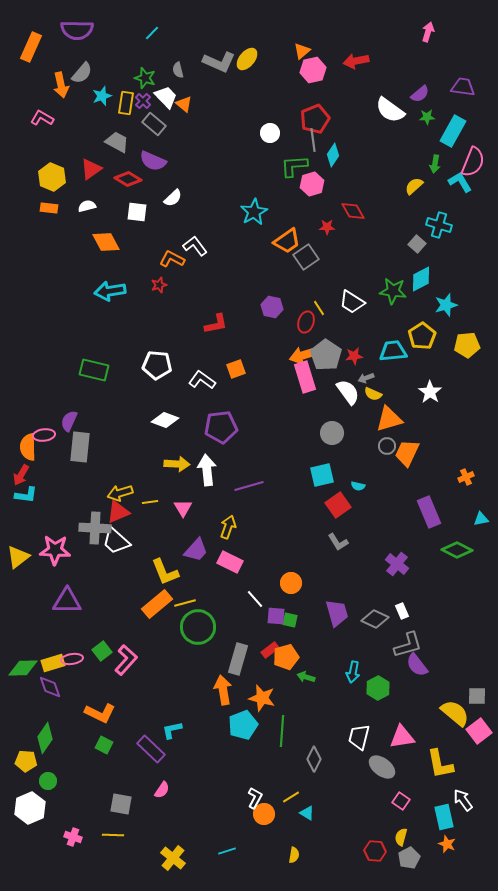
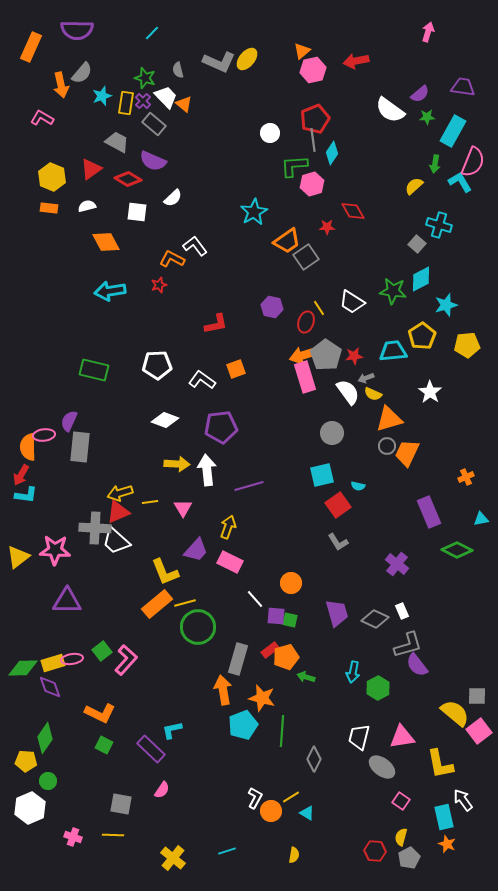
cyan diamond at (333, 155): moved 1 px left, 2 px up
white pentagon at (157, 365): rotated 8 degrees counterclockwise
orange circle at (264, 814): moved 7 px right, 3 px up
